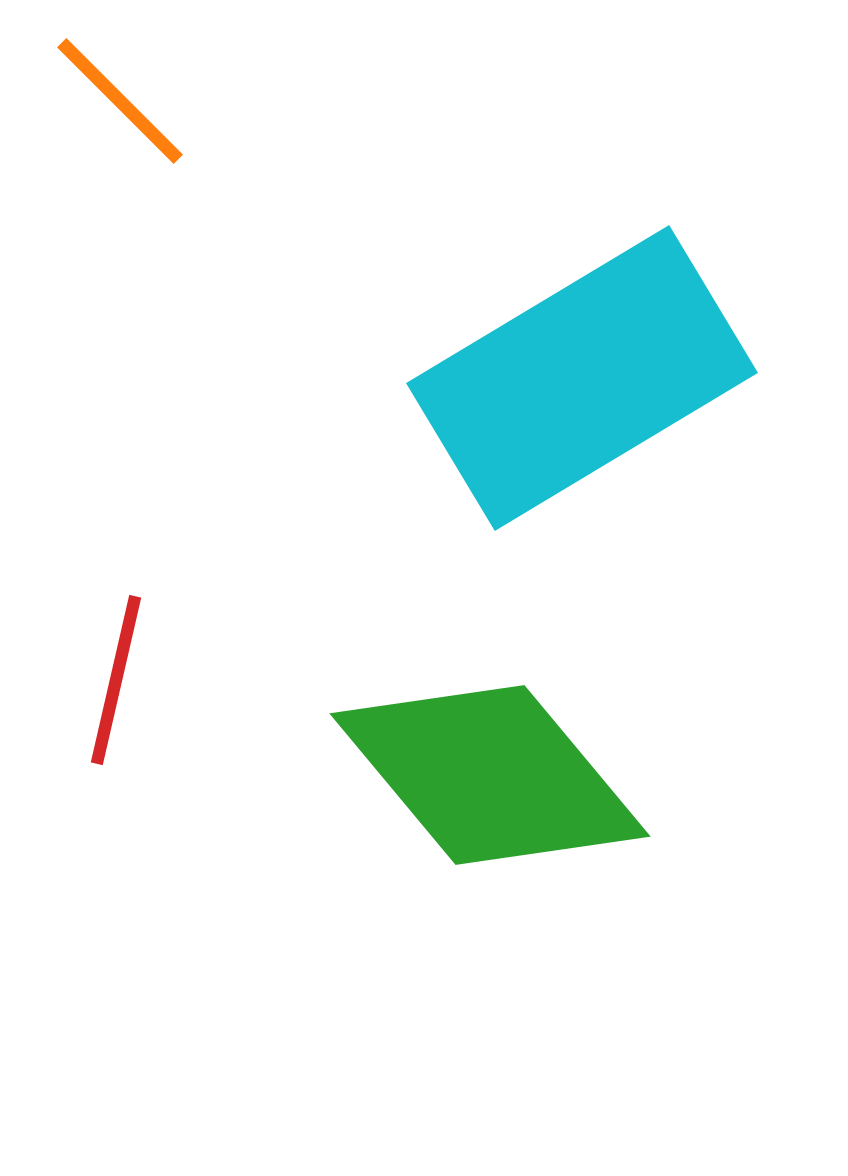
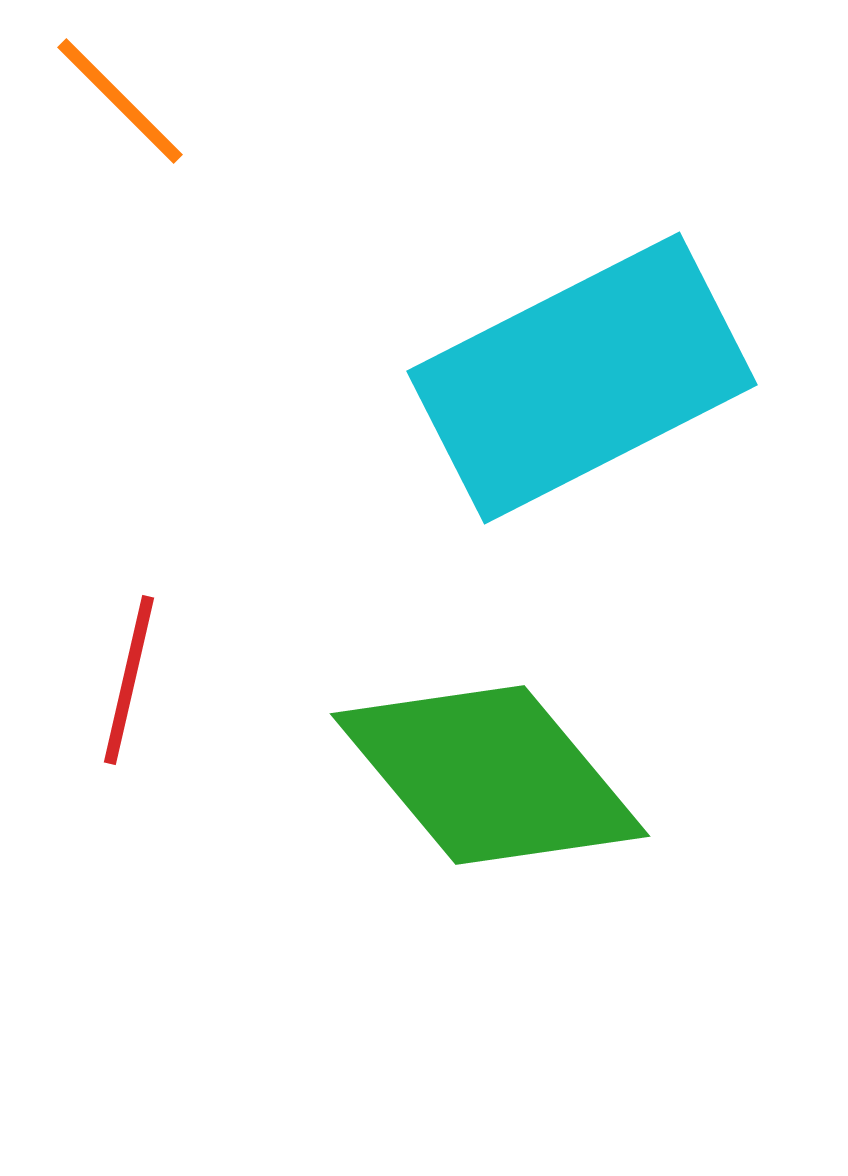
cyan rectangle: rotated 4 degrees clockwise
red line: moved 13 px right
